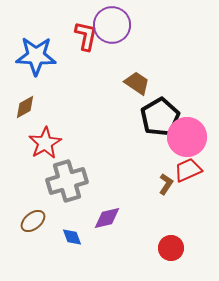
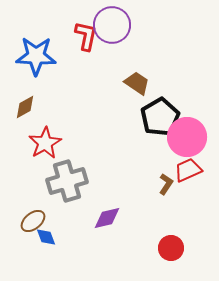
blue diamond: moved 26 px left
